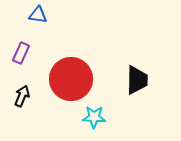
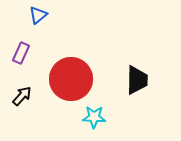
blue triangle: rotated 48 degrees counterclockwise
black arrow: rotated 20 degrees clockwise
